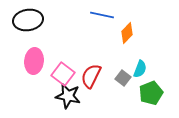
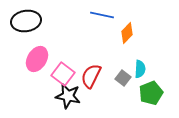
black ellipse: moved 2 px left, 1 px down
pink ellipse: moved 3 px right, 2 px up; rotated 25 degrees clockwise
cyan semicircle: rotated 18 degrees counterclockwise
